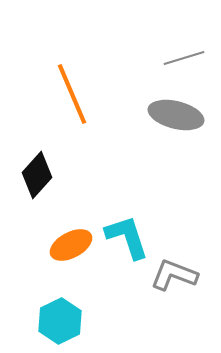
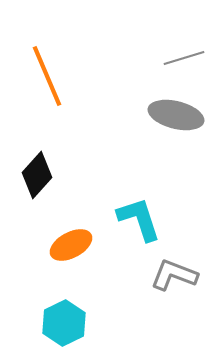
orange line: moved 25 px left, 18 px up
cyan L-shape: moved 12 px right, 18 px up
cyan hexagon: moved 4 px right, 2 px down
